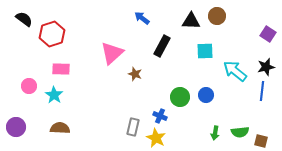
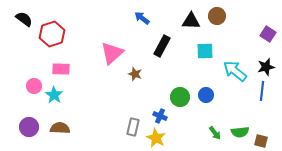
pink circle: moved 5 px right
purple circle: moved 13 px right
green arrow: rotated 48 degrees counterclockwise
